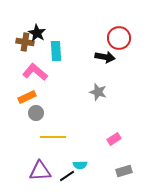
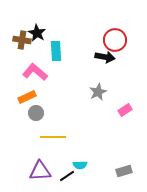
red circle: moved 4 px left, 2 px down
brown cross: moved 3 px left, 2 px up
gray star: rotated 30 degrees clockwise
pink rectangle: moved 11 px right, 29 px up
